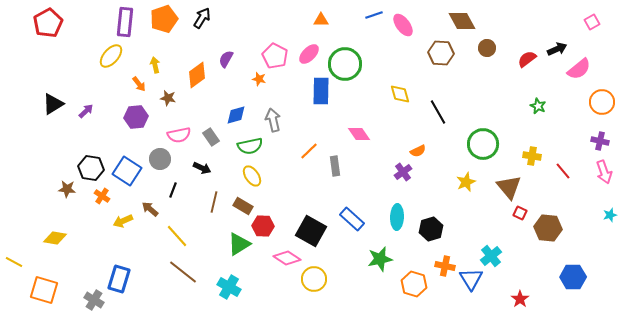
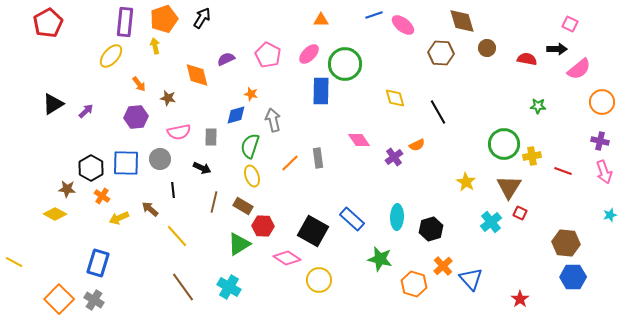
brown diamond at (462, 21): rotated 12 degrees clockwise
pink square at (592, 22): moved 22 px left, 2 px down; rotated 35 degrees counterclockwise
pink ellipse at (403, 25): rotated 15 degrees counterclockwise
black arrow at (557, 49): rotated 24 degrees clockwise
pink pentagon at (275, 56): moved 7 px left, 1 px up
purple semicircle at (226, 59): rotated 36 degrees clockwise
red semicircle at (527, 59): rotated 48 degrees clockwise
yellow arrow at (155, 65): moved 19 px up
orange diamond at (197, 75): rotated 68 degrees counterclockwise
orange star at (259, 79): moved 8 px left, 15 px down
yellow diamond at (400, 94): moved 5 px left, 4 px down
green star at (538, 106): rotated 21 degrees counterclockwise
pink diamond at (359, 134): moved 6 px down
pink semicircle at (179, 135): moved 3 px up
gray rectangle at (211, 137): rotated 36 degrees clockwise
green circle at (483, 144): moved 21 px right
green semicircle at (250, 146): rotated 120 degrees clockwise
orange line at (309, 151): moved 19 px left, 12 px down
orange semicircle at (418, 151): moved 1 px left, 6 px up
yellow cross at (532, 156): rotated 18 degrees counterclockwise
gray rectangle at (335, 166): moved 17 px left, 8 px up
black hexagon at (91, 168): rotated 20 degrees clockwise
blue square at (127, 171): moved 1 px left, 8 px up; rotated 32 degrees counterclockwise
red line at (563, 171): rotated 30 degrees counterclockwise
purple cross at (403, 172): moved 9 px left, 15 px up
yellow ellipse at (252, 176): rotated 15 degrees clockwise
yellow star at (466, 182): rotated 18 degrees counterclockwise
brown triangle at (509, 187): rotated 12 degrees clockwise
black line at (173, 190): rotated 28 degrees counterclockwise
yellow arrow at (123, 221): moved 4 px left, 3 px up
brown hexagon at (548, 228): moved 18 px right, 15 px down
black square at (311, 231): moved 2 px right
yellow diamond at (55, 238): moved 24 px up; rotated 20 degrees clockwise
cyan cross at (491, 256): moved 34 px up
green star at (380, 259): rotated 25 degrees clockwise
orange cross at (445, 266): moved 2 px left; rotated 36 degrees clockwise
brown line at (183, 272): moved 15 px down; rotated 16 degrees clockwise
blue rectangle at (119, 279): moved 21 px left, 16 px up
yellow circle at (314, 279): moved 5 px right, 1 px down
blue triangle at (471, 279): rotated 10 degrees counterclockwise
orange square at (44, 290): moved 15 px right, 9 px down; rotated 28 degrees clockwise
